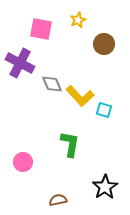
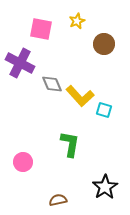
yellow star: moved 1 px left, 1 px down
